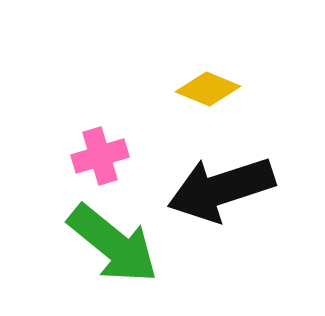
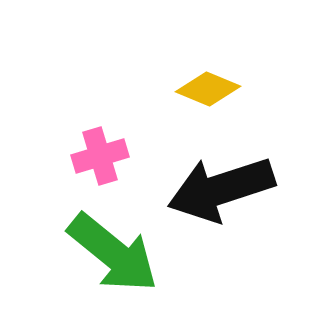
green arrow: moved 9 px down
